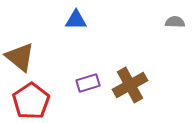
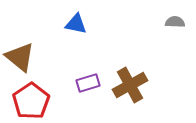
blue triangle: moved 4 px down; rotated 10 degrees clockwise
